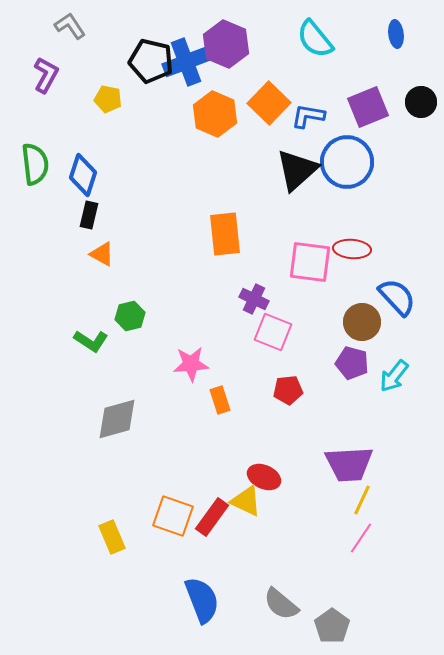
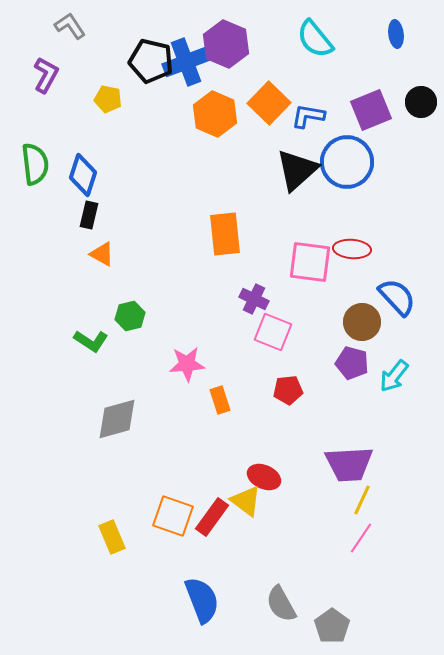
purple square at (368, 107): moved 3 px right, 3 px down
pink star at (191, 364): moved 4 px left
yellow triangle at (246, 501): rotated 12 degrees clockwise
gray semicircle at (281, 604): rotated 21 degrees clockwise
